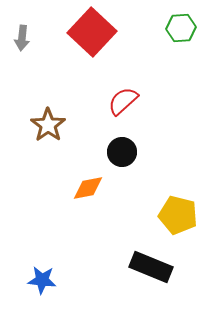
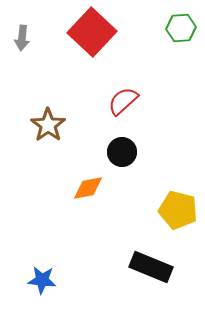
yellow pentagon: moved 5 px up
